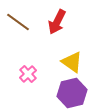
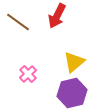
red arrow: moved 6 px up
yellow triangle: moved 2 px right; rotated 45 degrees clockwise
